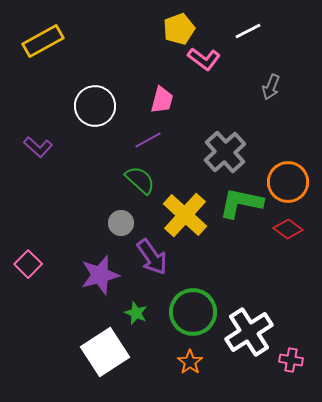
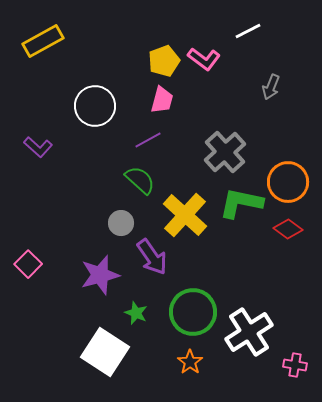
yellow pentagon: moved 15 px left, 32 px down
white square: rotated 24 degrees counterclockwise
pink cross: moved 4 px right, 5 px down
